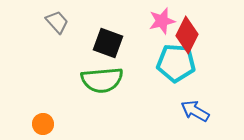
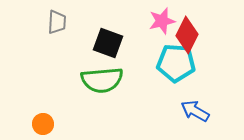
gray trapezoid: rotated 45 degrees clockwise
